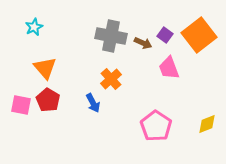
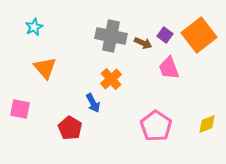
red pentagon: moved 22 px right, 28 px down
pink square: moved 1 px left, 4 px down
